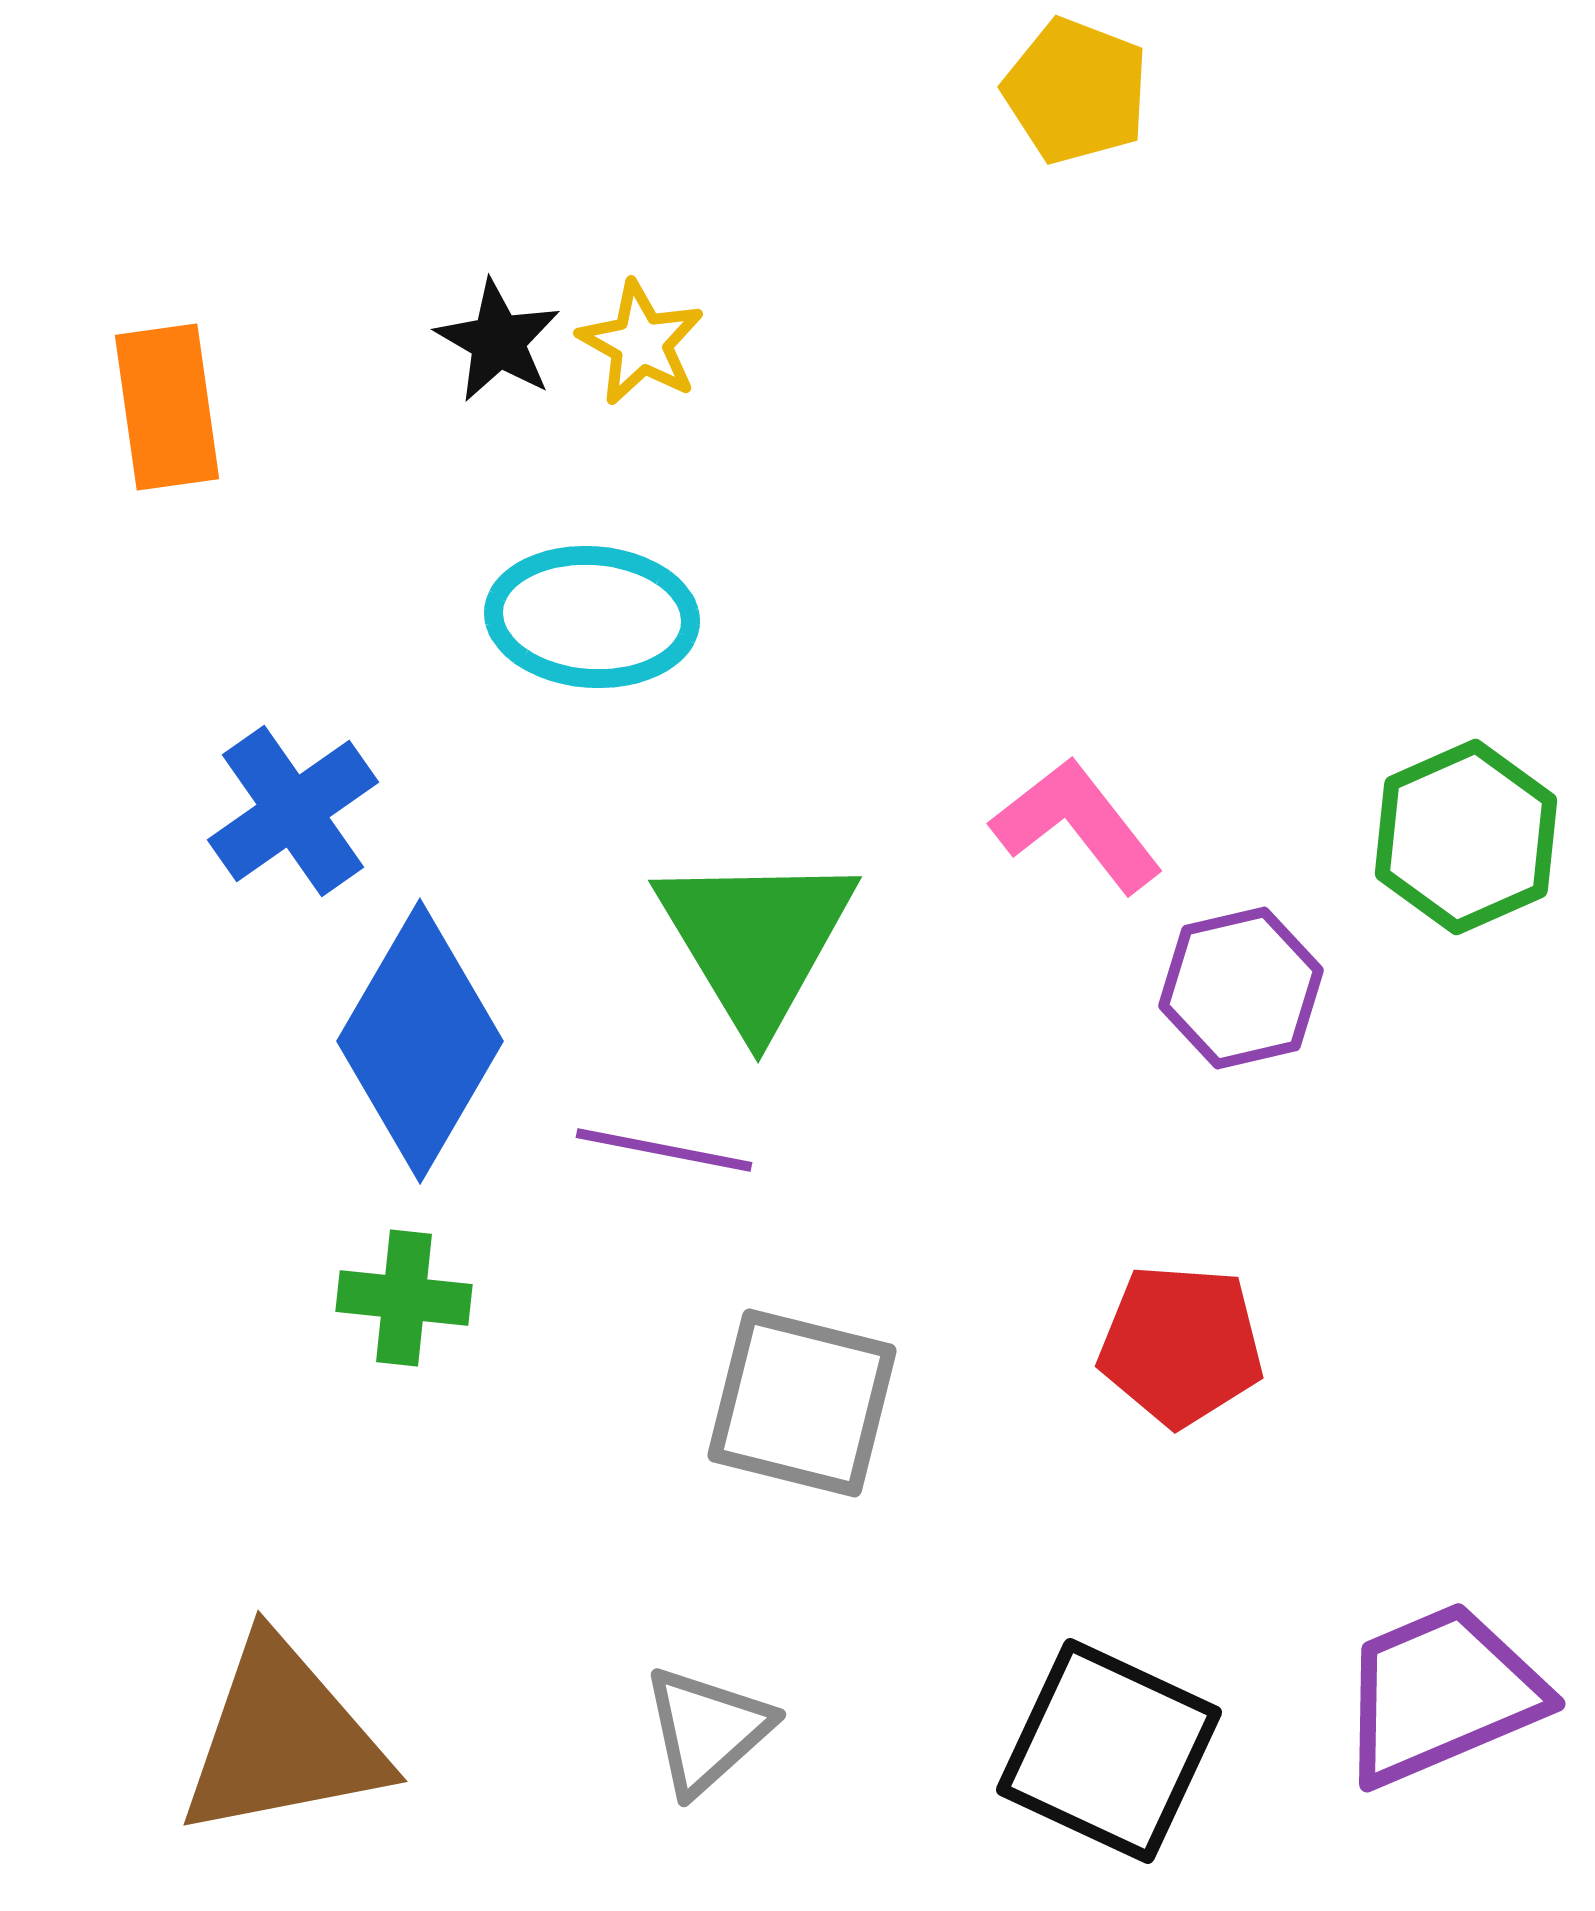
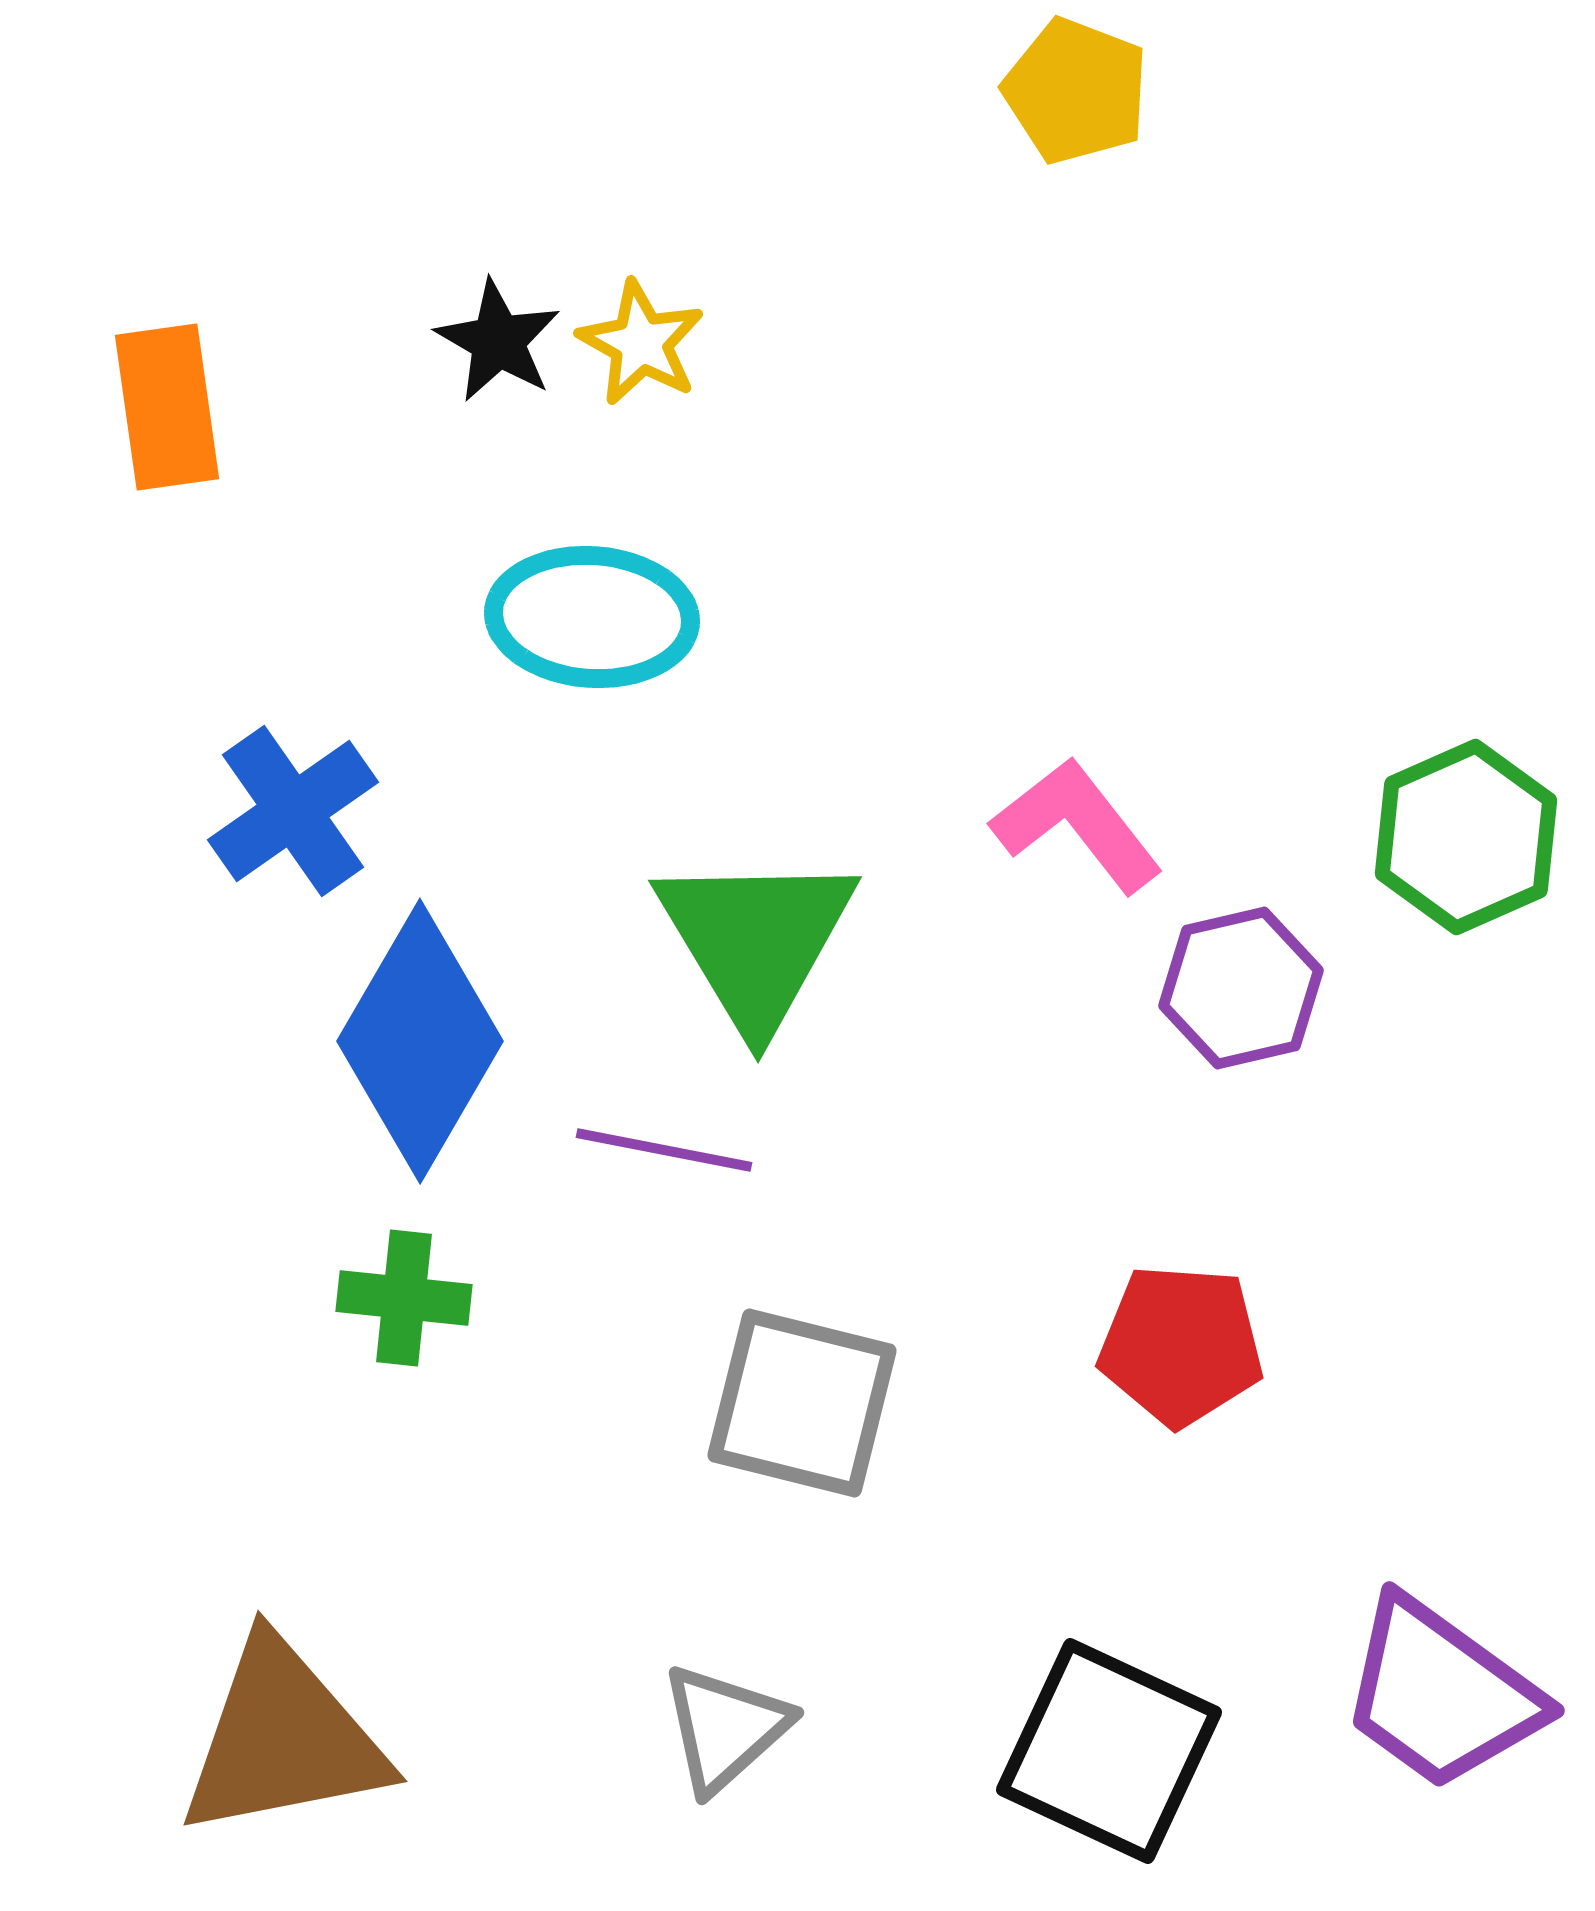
purple trapezoid: rotated 121 degrees counterclockwise
gray triangle: moved 18 px right, 2 px up
